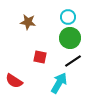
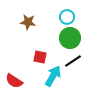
cyan circle: moved 1 px left
cyan arrow: moved 6 px left, 7 px up
